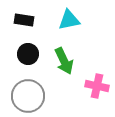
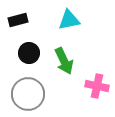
black rectangle: moved 6 px left; rotated 24 degrees counterclockwise
black circle: moved 1 px right, 1 px up
gray circle: moved 2 px up
